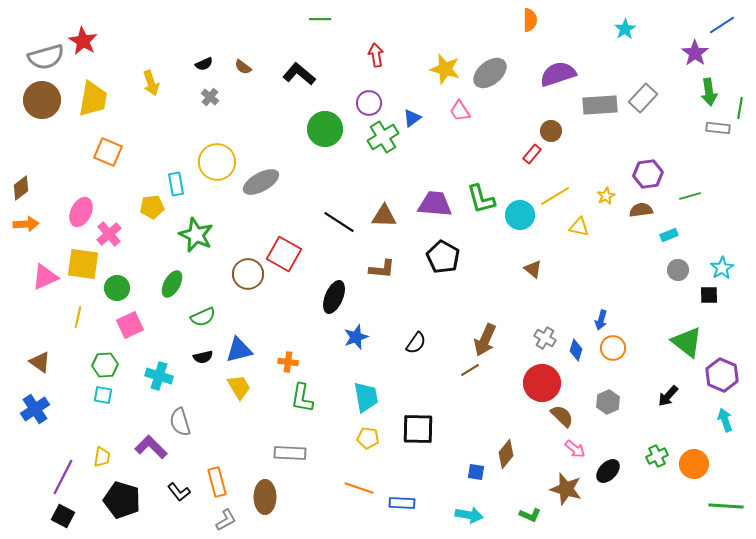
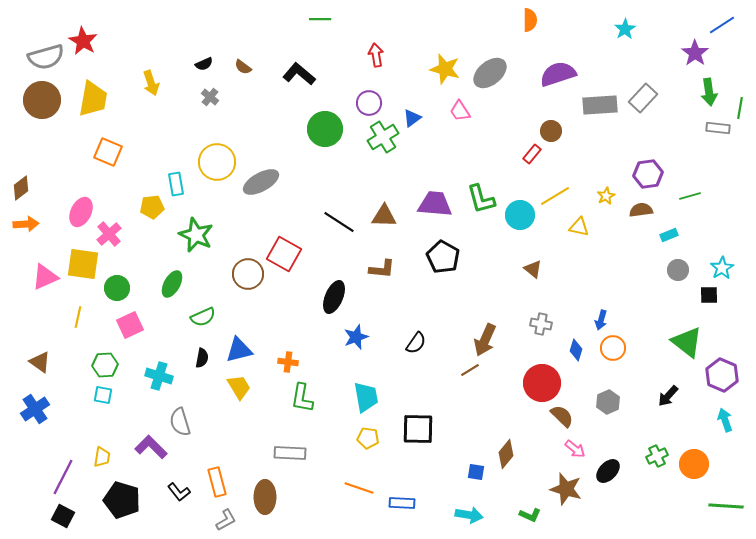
gray cross at (545, 338): moved 4 px left, 14 px up; rotated 20 degrees counterclockwise
black semicircle at (203, 357): moved 1 px left, 1 px down; rotated 66 degrees counterclockwise
